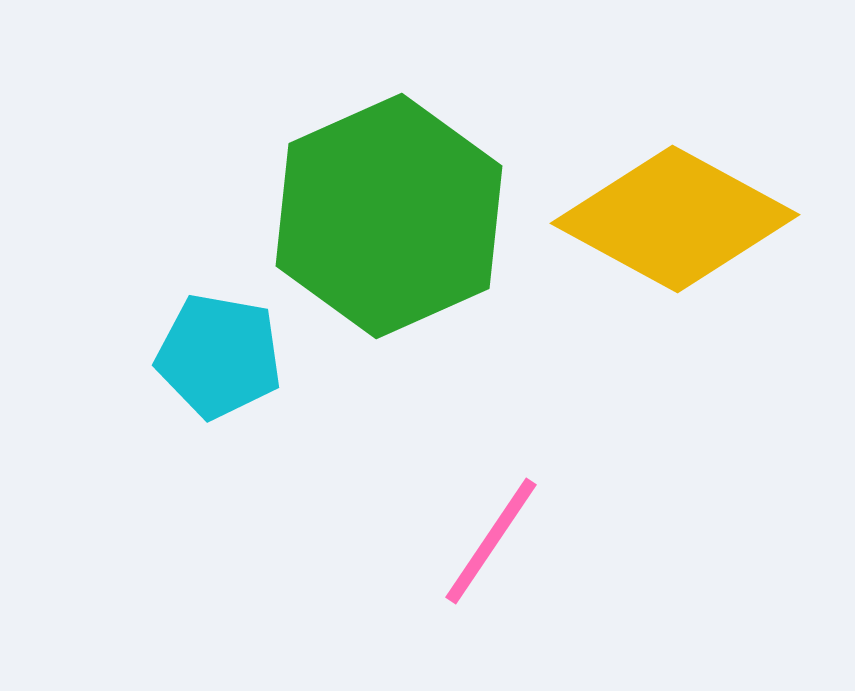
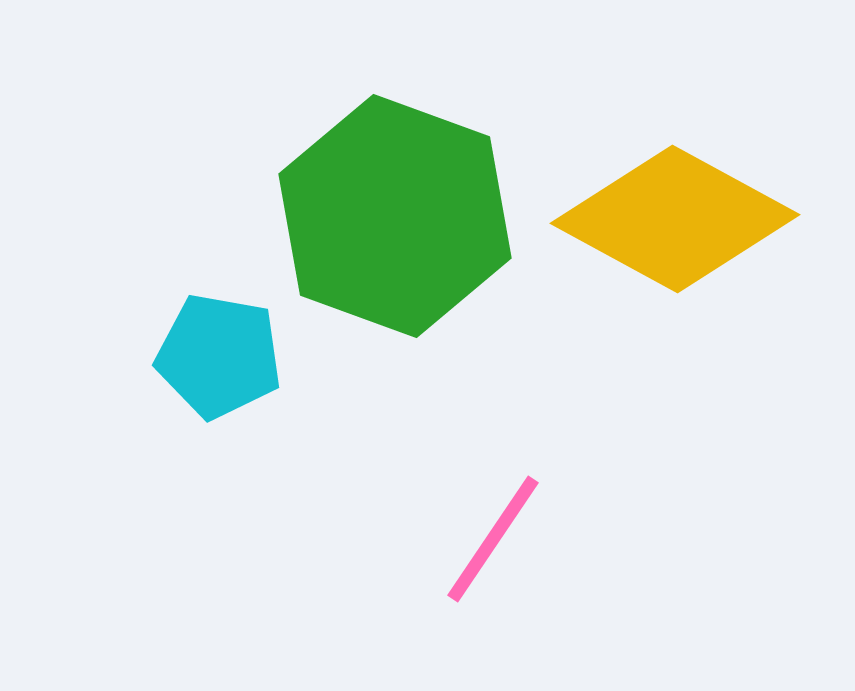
green hexagon: moved 6 px right; rotated 16 degrees counterclockwise
pink line: moved 2 px right, 2 px up
